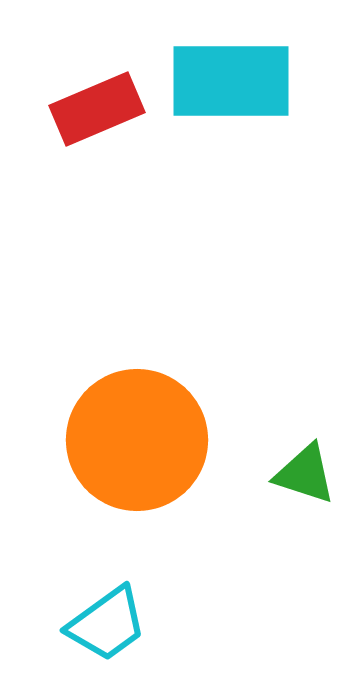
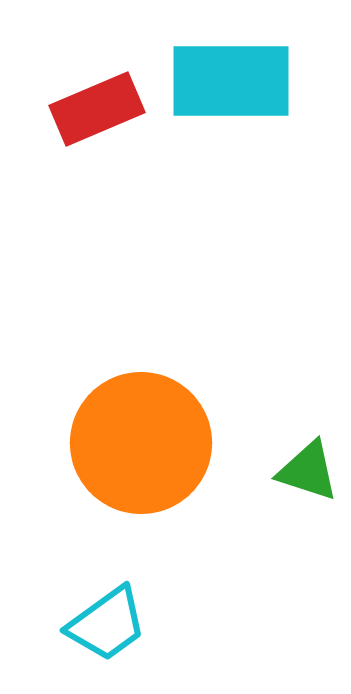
orange circle: moved 4 px right, 3 px down
green triangle: moved 3 px right, 3 px up
